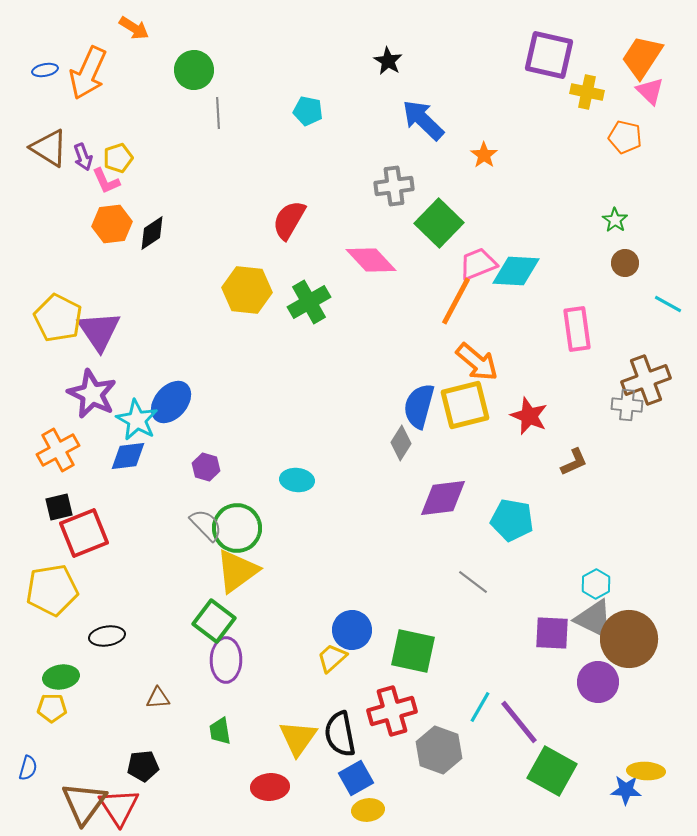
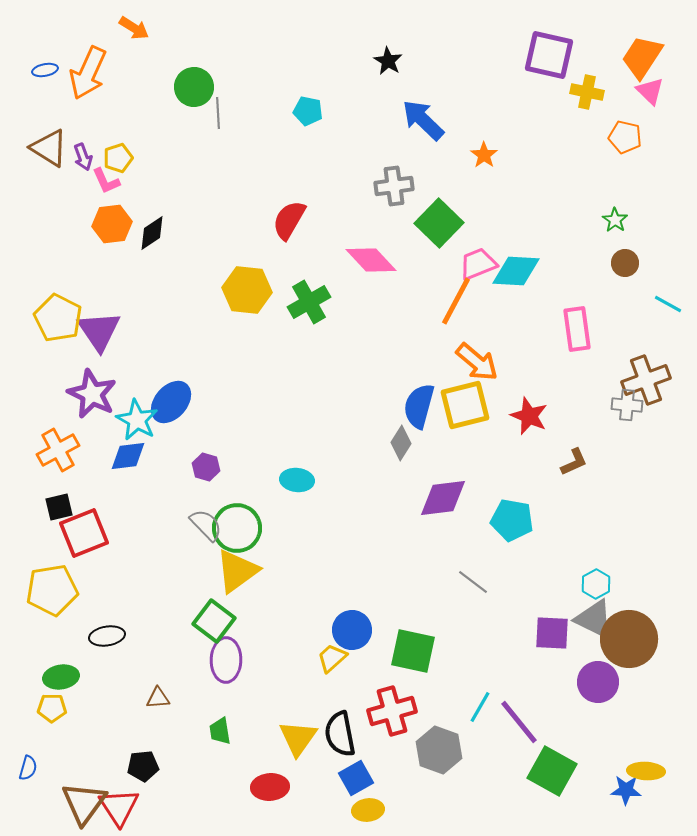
green circle at (194, 70): moved 17 px down
